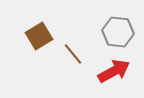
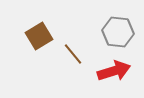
red arrow: rotated 12 degrees clockwise
